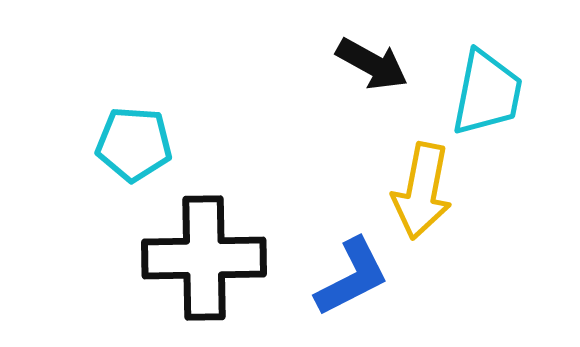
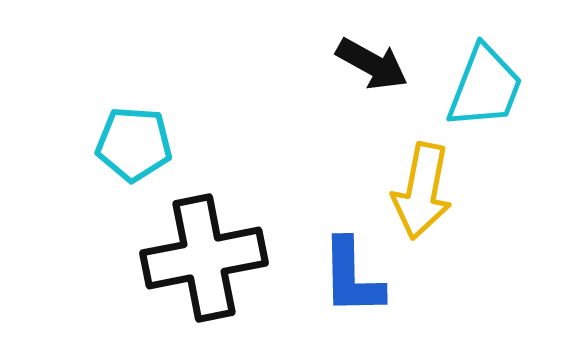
cyan trapezoid: moved 2 px left, 6 px up; rotated 10 degrees clockwise
black cross: rotated 10 degrees counterclockwise
blue L-shape: rotated 116 degrees clockwise
